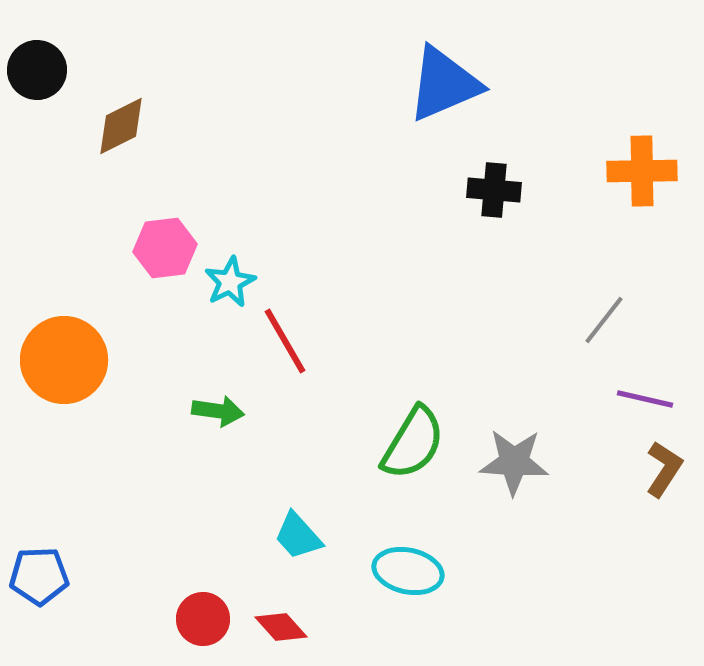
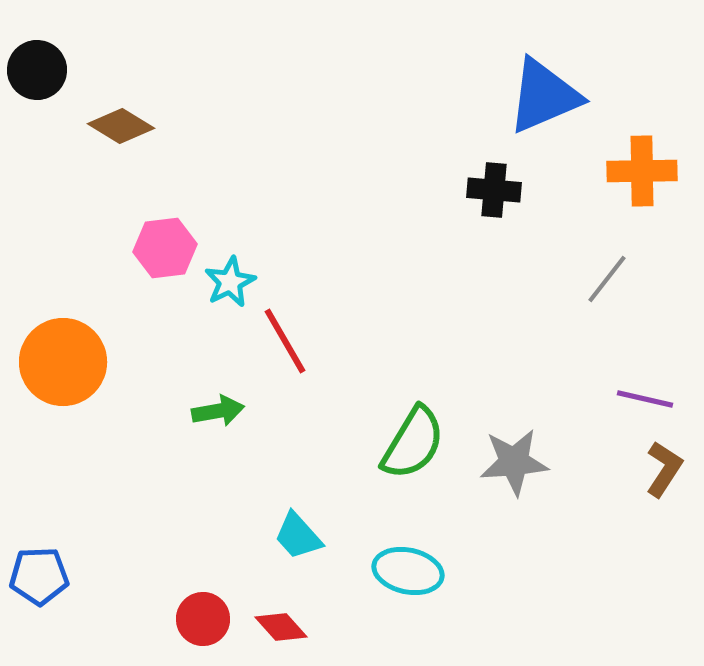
blue triangle: moved 100 px right, 12 px down
brown diamond: rotated 58 degrees clockwise
gray line: moved 3 px right, 41 px up
orange circle: moved 1 px left, 2 px down
green arrow: rotated 18 degrees counterclockwise
gray star: rotated 8 degrees counterclockwise
